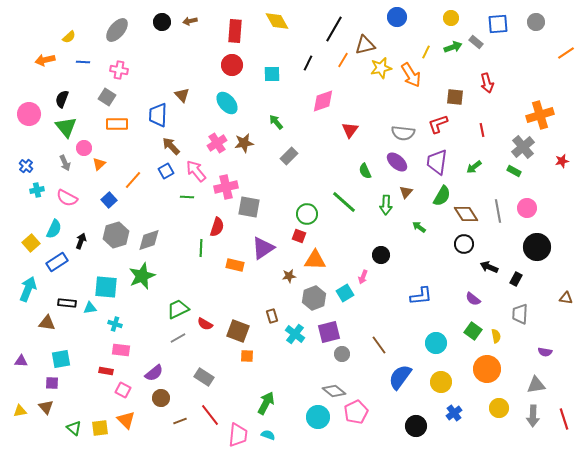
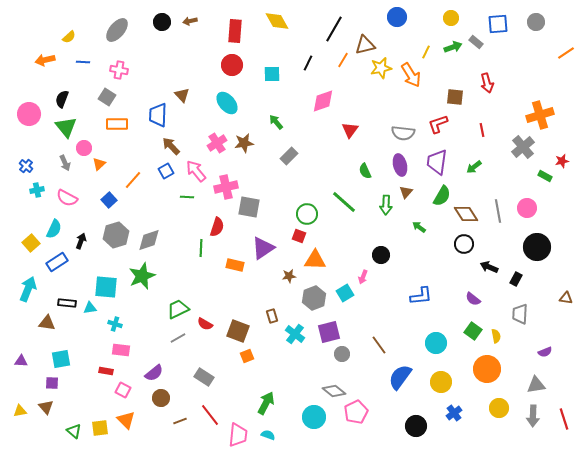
purple ellipse at (397, 162): moved 3 px right, 3 px down; rotated 35 degrees clockwise
green rectangle at (514, 171): moved 31 px right, 5 px down
purple semicircle at (545, 352): rotated 32 degrees counterclockwise
orange square at (247, 356): rotated 24 degrees counterclockwise
cyan circle at (318, 417): moved 4 px left
green triangle at (74, 428): moved 3 px down
